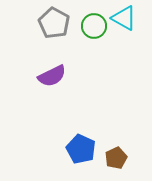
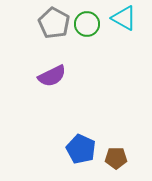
green circle: moved 7 px left, 2 px up
brown pentagon: rotated 25 degrees clockwise
